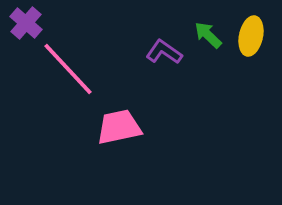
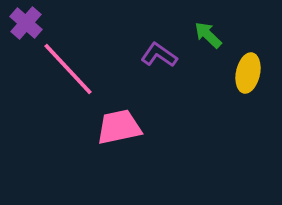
yellow ellipse: moved 3 px left, 37 px down
purple L-shape: moved 5 px left, 3 px down
